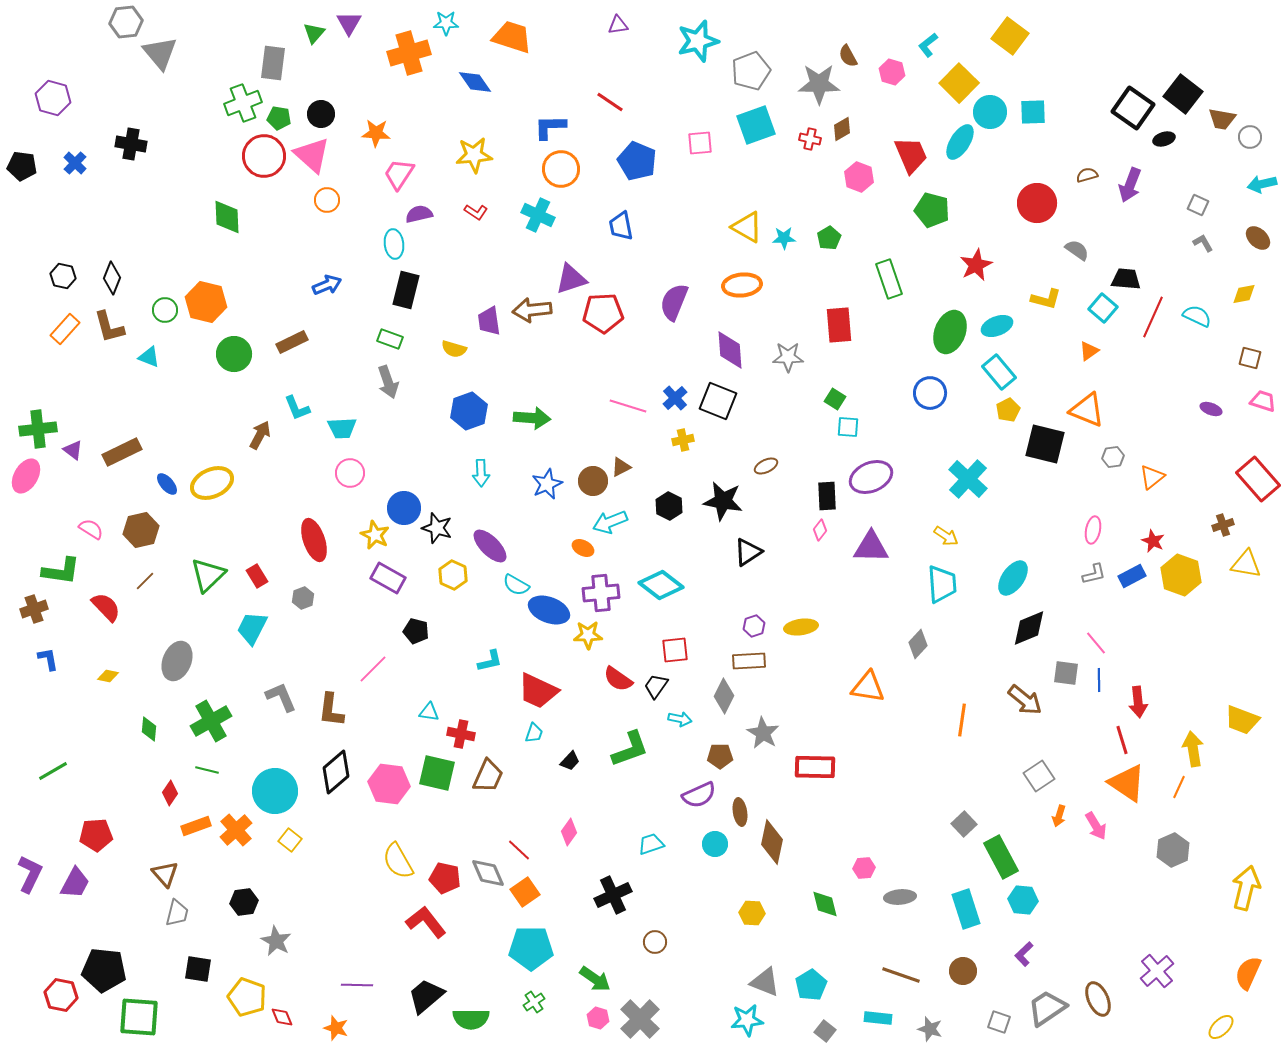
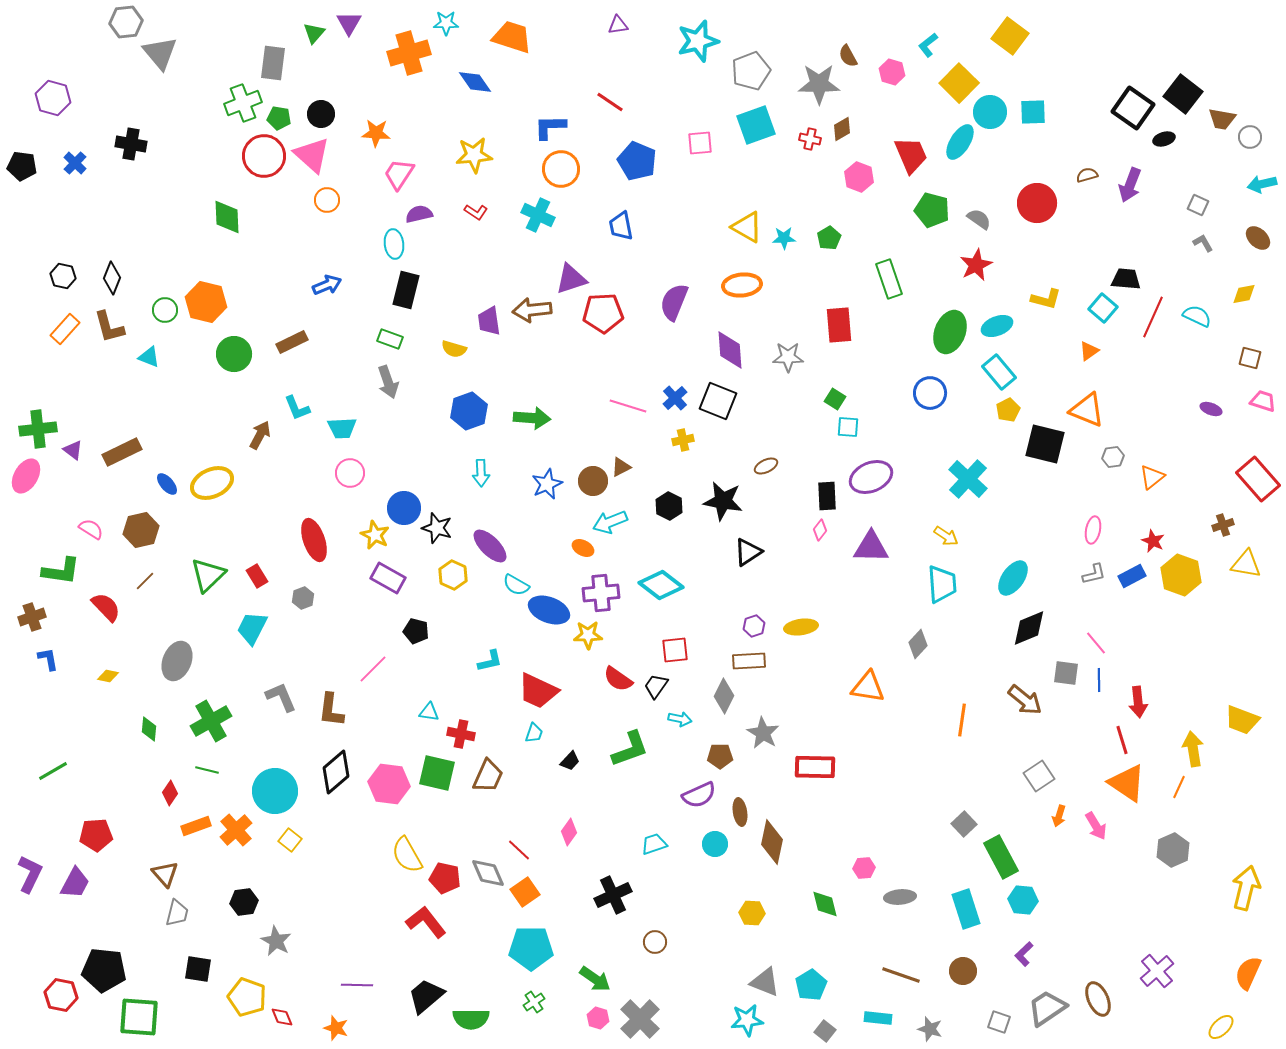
gray semicircle at (1077, 250): moved 98 px left, 31 px up
brown cross at (34, 609): moved 2 px left, 8 px down
cyan trapezoid at (651, 844): moved 3 px right
yellow semicircle at (398, 861): moved 9 px right, 6 px up
